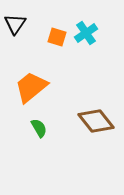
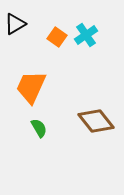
black triangle: rotated 25 degrees clockwise
cyan cross: moved 2 px down
orange square: rotated 18 degrees clockwise
orange trapezoid: rotated 27 degrees counterclockwise
